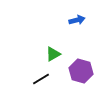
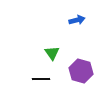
green triangle: moved 1 px left, 1 px up; rotated 35 degrees counterclockwise
black line: rotated 30 degrees clockwise
